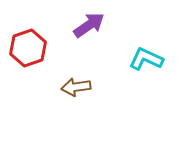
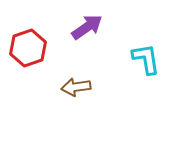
purple arrow: moved 2 px left, 2 px down
cyan L-shape: rotated 56 degrees clockwise
